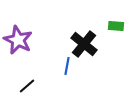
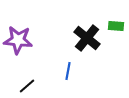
purple star: rotated 20 degrees counterclockwise
black cross: moved 3 px right, 6 px up
blue line: moved 1 px right, 5 px down
